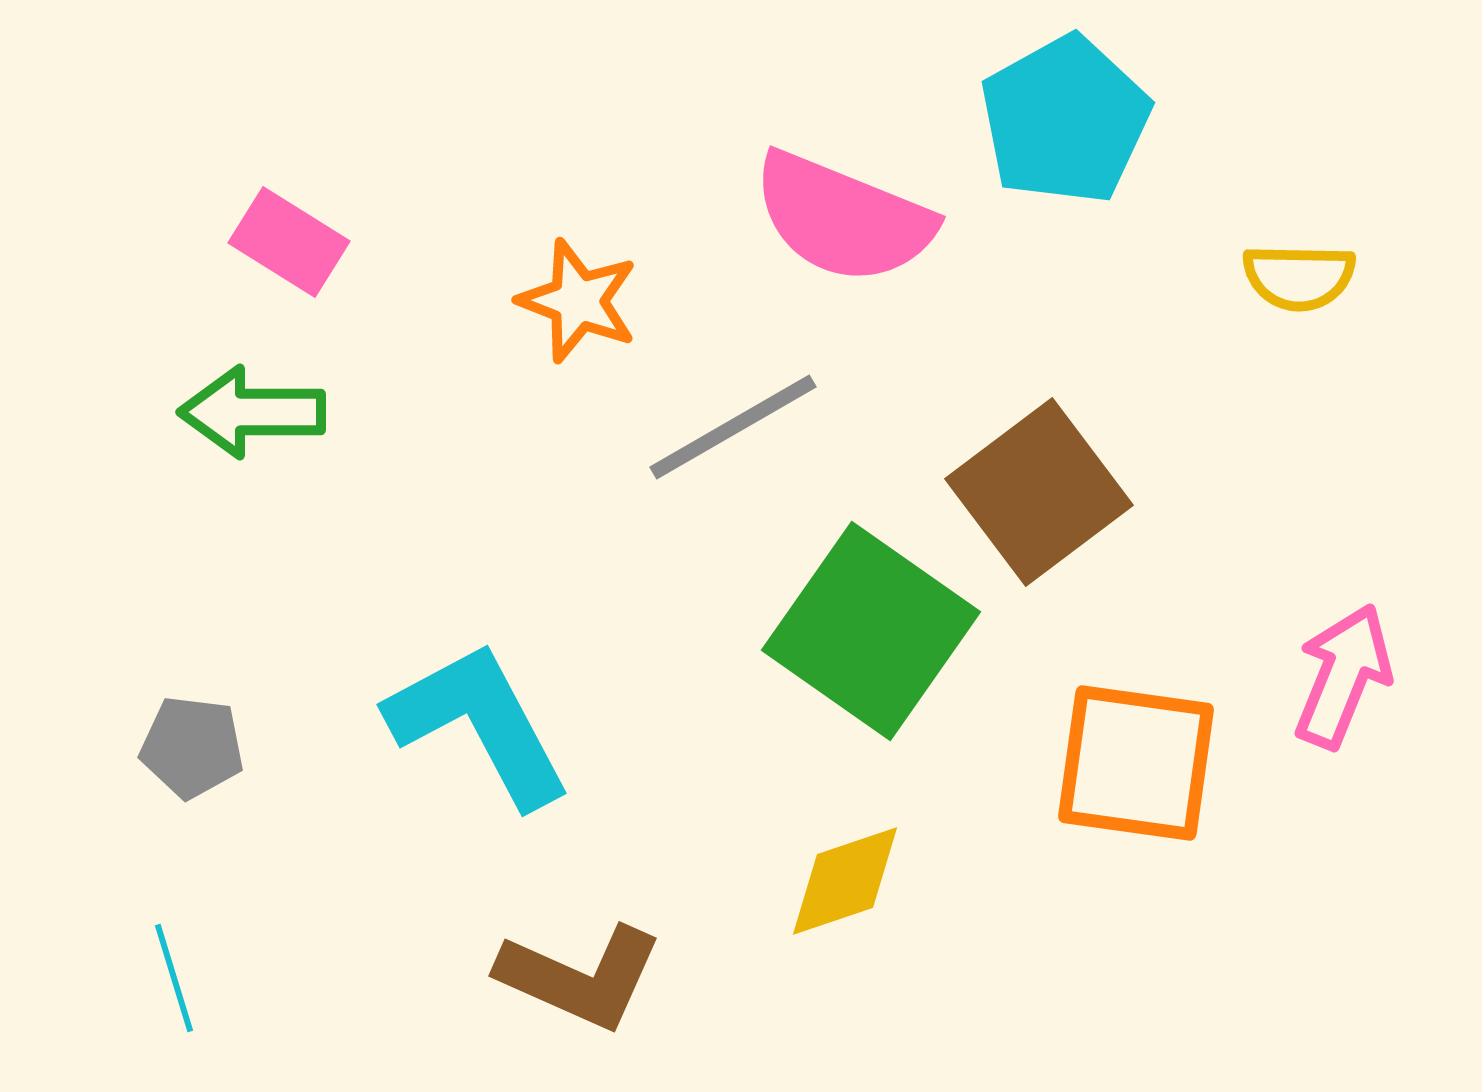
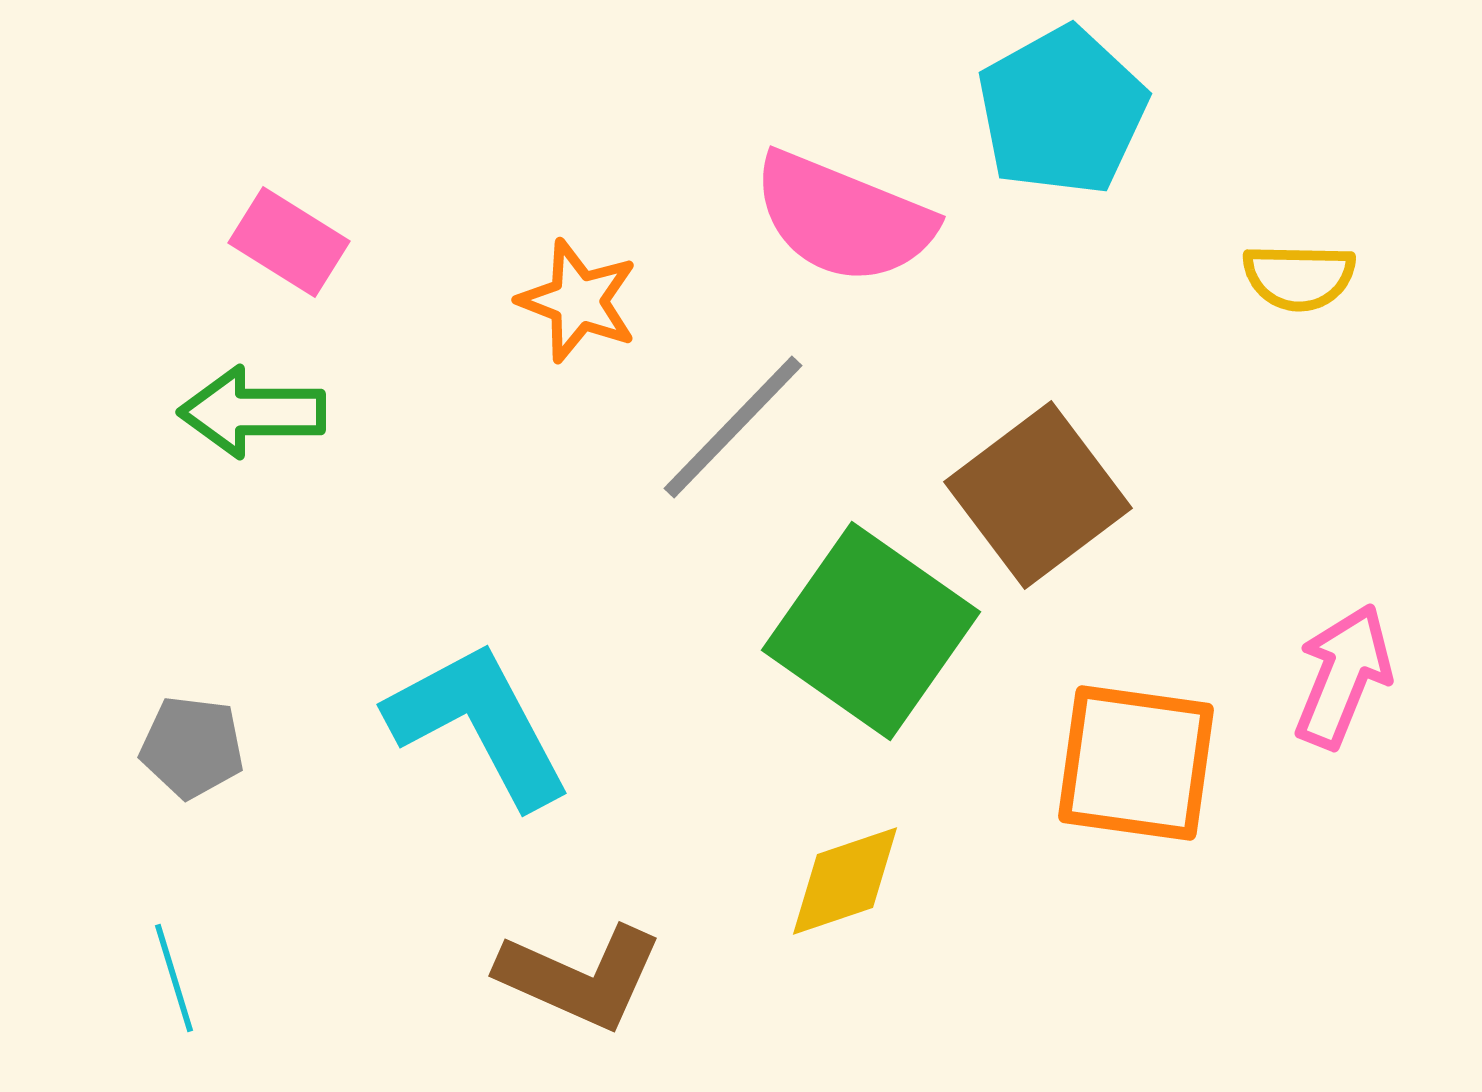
cyan pentagon: moved 3 px left, 9 px up
gray line: rotated 16 degrees counterclockwise
brown square: moved 1 px left, 3 px down
